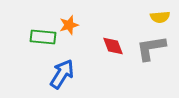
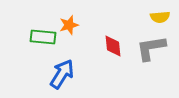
red diamond: rotated 15 degrees clockwise
